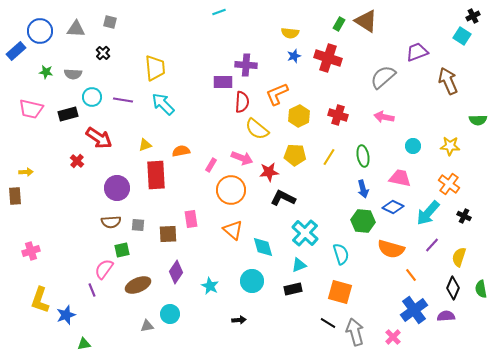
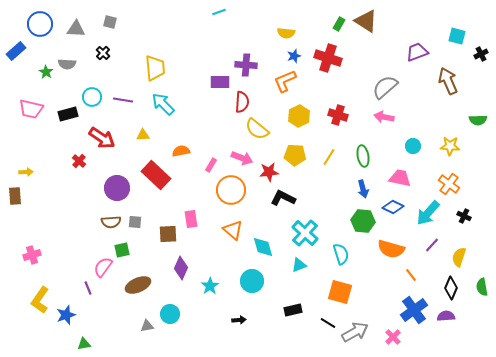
black cross at (473, 16): moved 8 px right, 38 px down
blue circle at (40, 31): moved 7 px up
yellow semicircle at (290, 33): moved 4 px left
cyan square at (462, 36): moved 5 px left; rotated 18 degrees counterclockwise
green star at (46, 72): rotated 24 degrees clockwise
gray semicircle at (73, 74): moved 6 px left, 10 px up
gray semicircle at (383, 77): moved 2 px right, 10 px down
purple rectangle at (223, 82): moved 3 px left
orange L-shape at (277, 94): moved 8 px right, 13 px up
red arrow at (99, 138): moved 3 px right
yellow triangle at (145, 145): moved 2 px left, 10 px up; rotated 16 degrees clockwise
red cross at (77, 161): moved 2 px right
red rectangle at (156, 175): rotated 44 degrees counterclockwise
gray square at (138, 225): moved 3 px left, 3 px up
pink cross at (31, 251): moved 1 px right, 4 px down
pink semicircle at (104, 269): moved 1 px left, 2 px up
purple diamond at (176, 272): moved 5 px right, 4 px up; rotated 10 degrees counterclockwise
cyan star at (210, 286): rotated 12 degrees clockwise
black diamond at (453, 288): moved 2 px left
black rectangle at (293, 289): moved 21 px down
green semicircle at (481, 289): moved 1 px right, 2 px up
purple line at (92, 290): moved 4 px left, 2 px up
yellow L-shape at (40, 300): rotated 16 degrees clockwise
gray arrow at (355, 332): rotated 76 degrees clockwise
